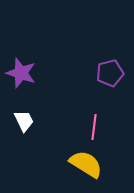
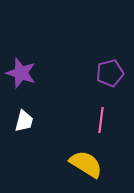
white trapezoid: rotated 40 degrees clockwise
pink line: moved 7 px right, 7 px up
